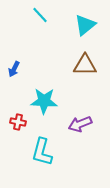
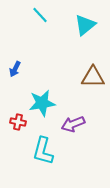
brown triangle: moved 8 px right, 12 px down
blue arrow: moved 1 px right
cyan star: moved 2 px left, 2 px down; rotated 12 degrees counterclockwise
purple arrow: moved 7 px left
cyan L-shape: moved 1 px right, 1 px up
